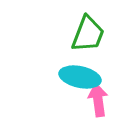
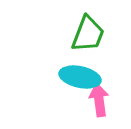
pink arrow: moved 1 px right
